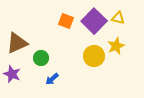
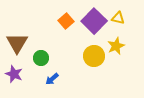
orange square: rotated 28 degrees clockwise
brown triangle: rotated 35 degrees counterclockwise
purple star: moved 2 px right
